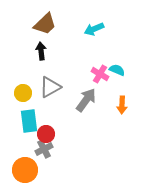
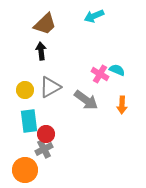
cyan arrow: moved 13 px up
yellow circle: moved 2 px right, 3 px up
gray arrow: rotated 90 degrees clockwise
